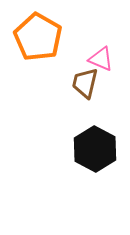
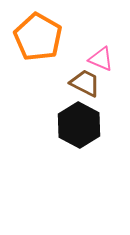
brown trapezoid: rotated 104 degrees clockwise
black hexagon: moved 16 px left, 24 px up
